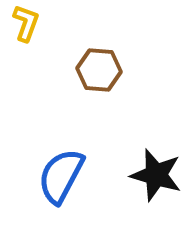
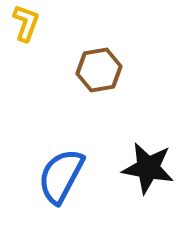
brown hexagon: rotated 15 degrees counterclockwise
black star: moved 8 px left, 7 px up; rotated 6 degrees counterclockwise
